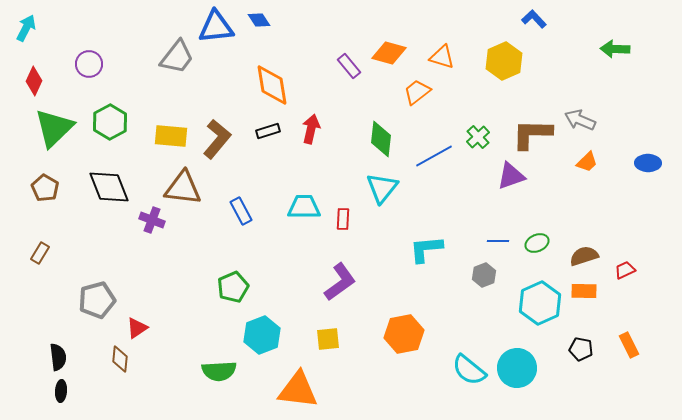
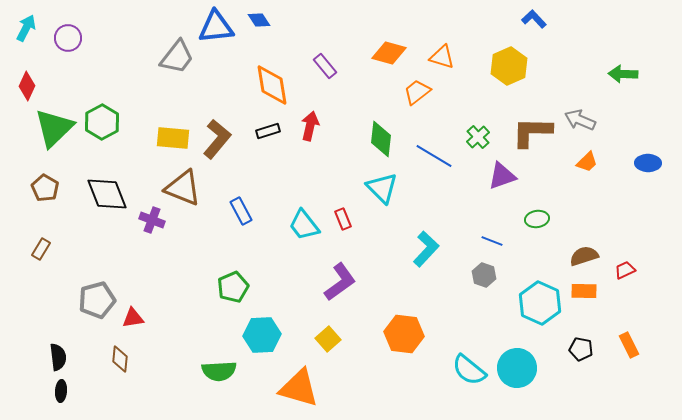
green arrow at (615, 49): moved 8 px right, 25 px down
yellow hexagon at (504, 61): moved 5 px right, 5 px down
purple circle at (89, 64): moved 21 px left, 26 px up
purple rectangle at (349, 66): moved 24 px left
red diamond at (34, 81): moved 7 px left, 5 px down
green hexagon at (110, 122): moved 8 px left
red arrow at (311, 129): moved 1 px left, 3 px up
brown L-shape at (532, 134): moved 2 px up
yellow rectangle at (171, 136): moved 2 px right, 2 px down
blue line at (434, 156): rotated 60 degrees clockwise
purple triangle at (511, 176): moved 9 px left
black diamond at (109, 187): moved 2 px left, 7 px down
brown triangle at (183, 188): rotated 15 degrees clockwise
cyan triangle at (382, 188): rotated 24 degrees counterclockwise
cyan trapezoid at (304, 207): moved 18 px down; rotated 128 degrees counterclockwise
red rectangle at (343, 219): rotated 25 degrees counterclockwise
blue line at (498, 241): moved 6 px left; rotated 20 degrees clockwise
green ellipse at (537, 243): moved 24 px up; rotated 15 degrees clockwise
cyan L-shape at (426, 249): rotated 138 degrees clockwise
brown rectangle at (40, 253): moved 1 px right, 4 px up
gray hexagon at (484, 275): rotated 20 degrees counterclockwise
cyan hexagon at (540, 303): rotated 12 degrees counterclockwise
red triangle at (137, 328): moved 4 px left, 10 px up; rotated 25 degrees clockwise
orange hexagon at (404, 334): rotated 18 degrees clockwise
cyan hexagon at (262, 335): rotated 18 degrees clockwise
yellow square at (328, 339): rotated 35 degrees counterclockwise
orange triangle at (298, 390): moved 1 px right, 2 px up; rotated 9 degrees clockwise
